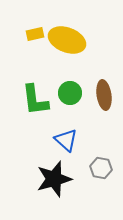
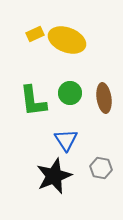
yellow rectangle: rotated 12 degrees counterclockwise
brown ellipse: moved 3 px down
green L-shape: moved 2 px left, 1 px down
blue triangle: rotated 15 degrees clockwise
black star: moved 3 px up; rotated 6 degrees counterclockwise
